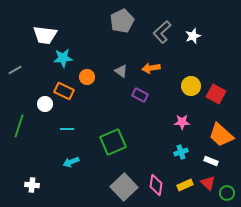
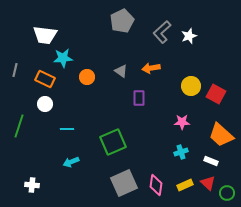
white star: moved 4 px left
gray line: rotated 48 degrees counterclockwise
orange rectangle: moved 19 px left, 12 px up
purple rectangle: moved 1 px left, 3 px down; rotated 63 degrees clockwise
gray square: moved 4 px up; rotated 20 degrees clockwise
